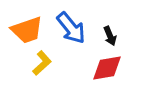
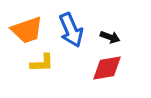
blue arrow: moved 2 px down; rotated 16 degrees clockwise
black arrow: moved 1 px down; rotated 48 degrees counterclockwise
yellow L-shape: rotated 40 degrees clockwise
